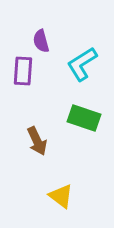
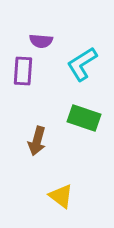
purple semicircle: rotated 70 degrees counterclockwise
brown arrow: rotated 40 degrees clockwise
